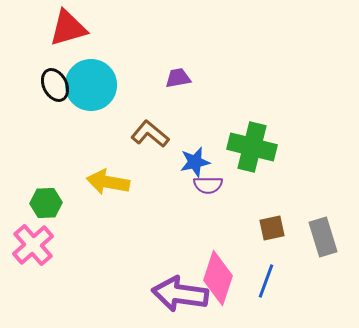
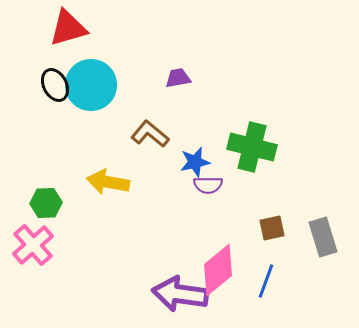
pink diamond: moved 8 px up; rotated 32 degrees clockwise
